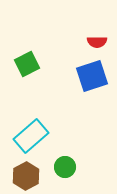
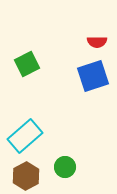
blue square: moved 1 px right
cyan rectangle: moved 6 px left
